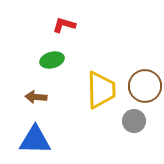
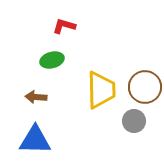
red L-shape: moved 1 px down
brown circle: moved 1 px down
